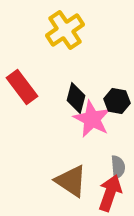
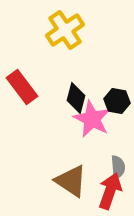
red arrow: moved 2 px up
